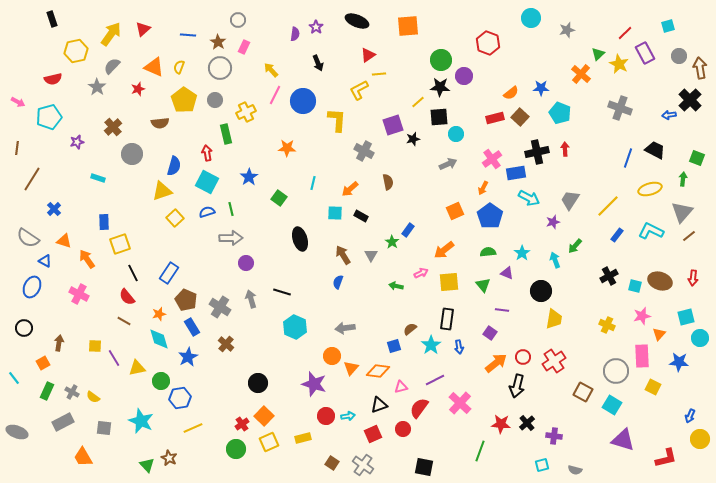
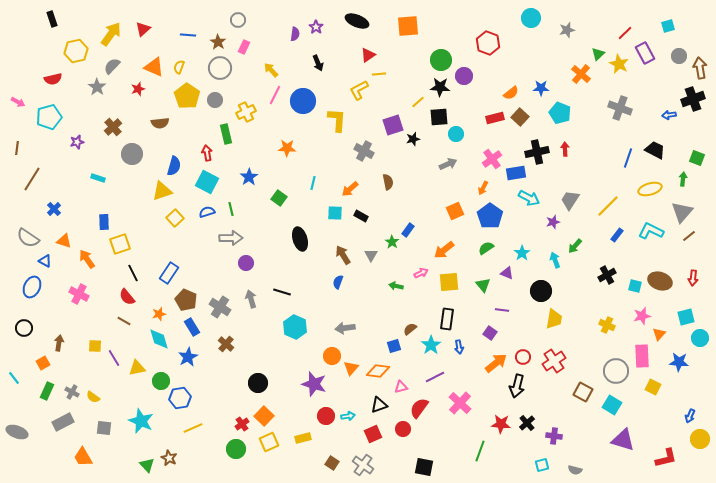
yellow pentagon at (184, 100): moved 3 px right, 4 px up
black cross at (690, 100): moved 3 px right, 1 px up; rotated 25 degrees clockwise
green semicircle at (488, 252): moved 2 px left, 4 px up; rotated 28 degrees counterclockwise
black cross at (609, 276): moved 2 px left, 1 px up
purple line at (435, 380): moved 3 px up
